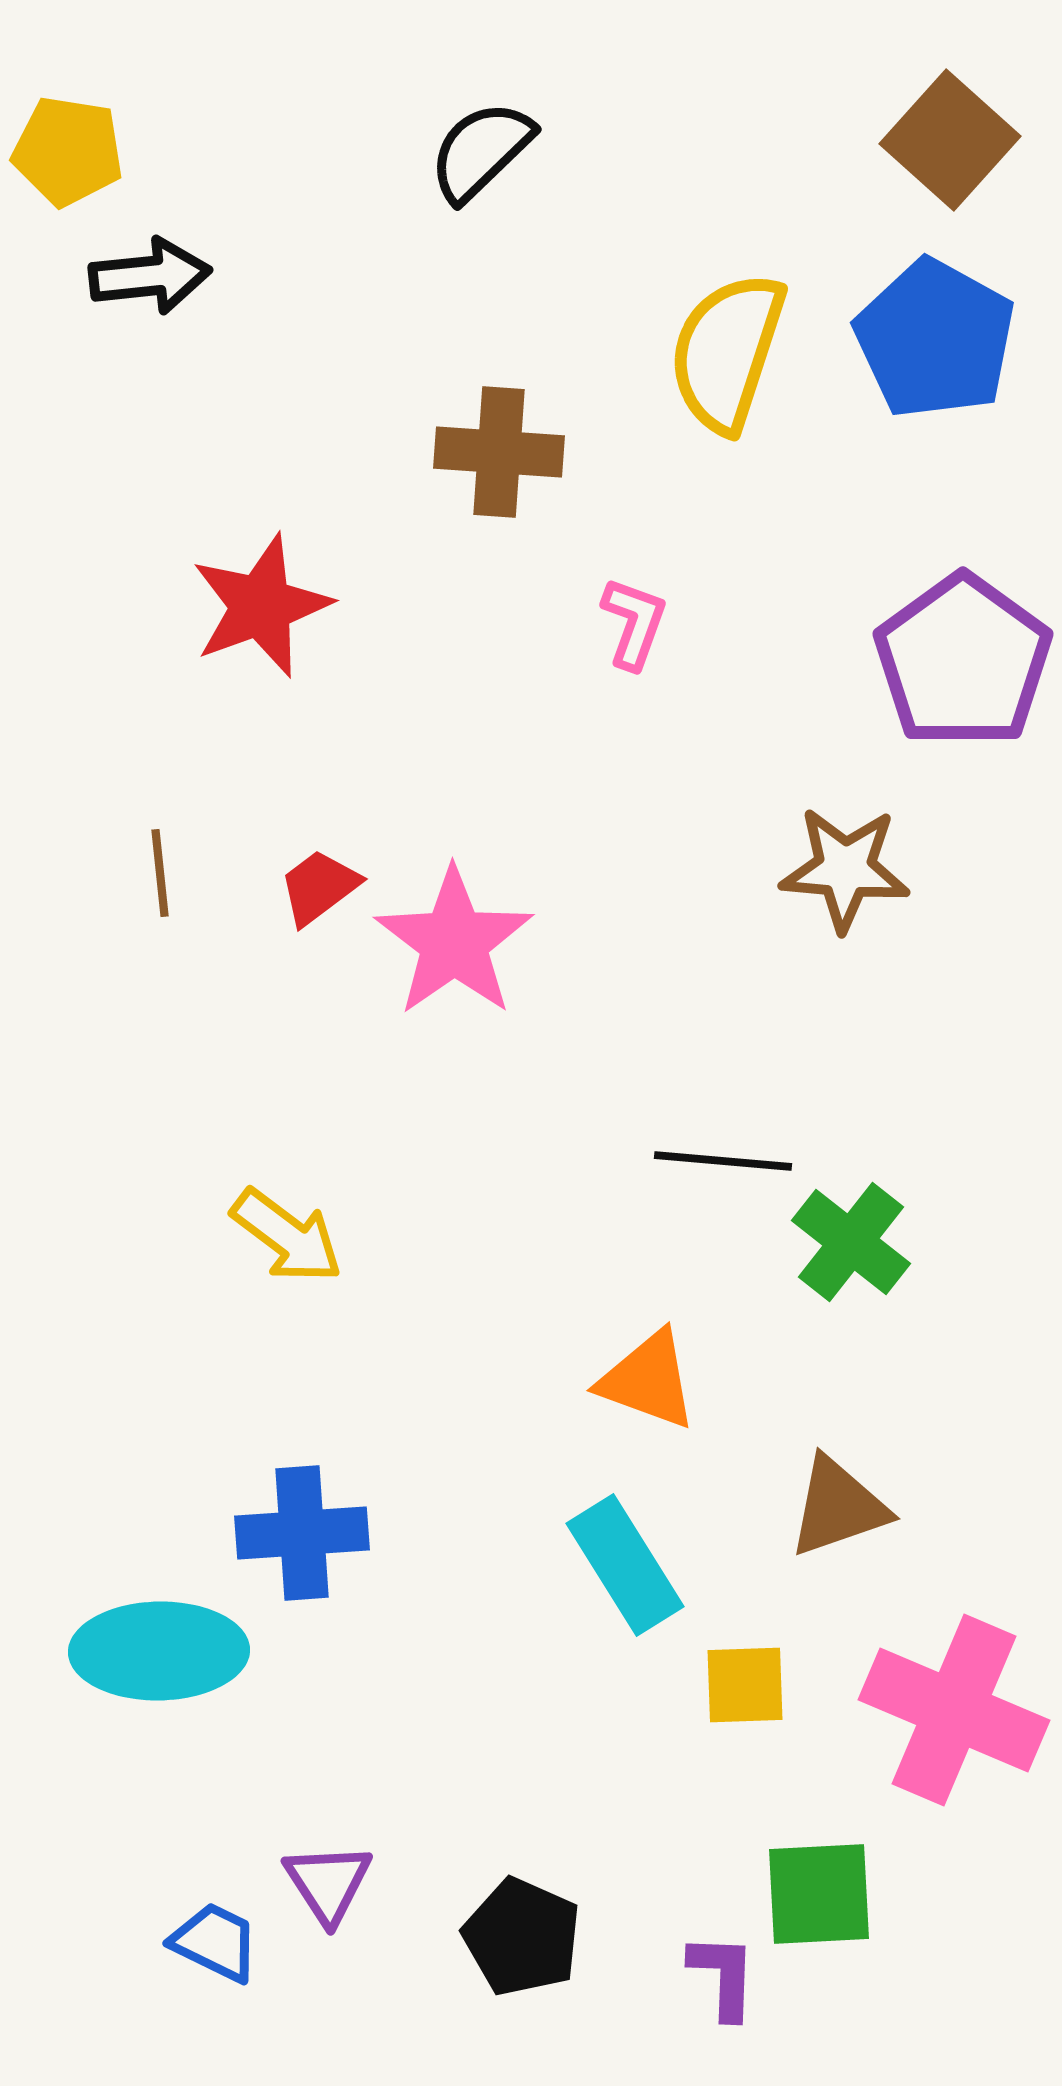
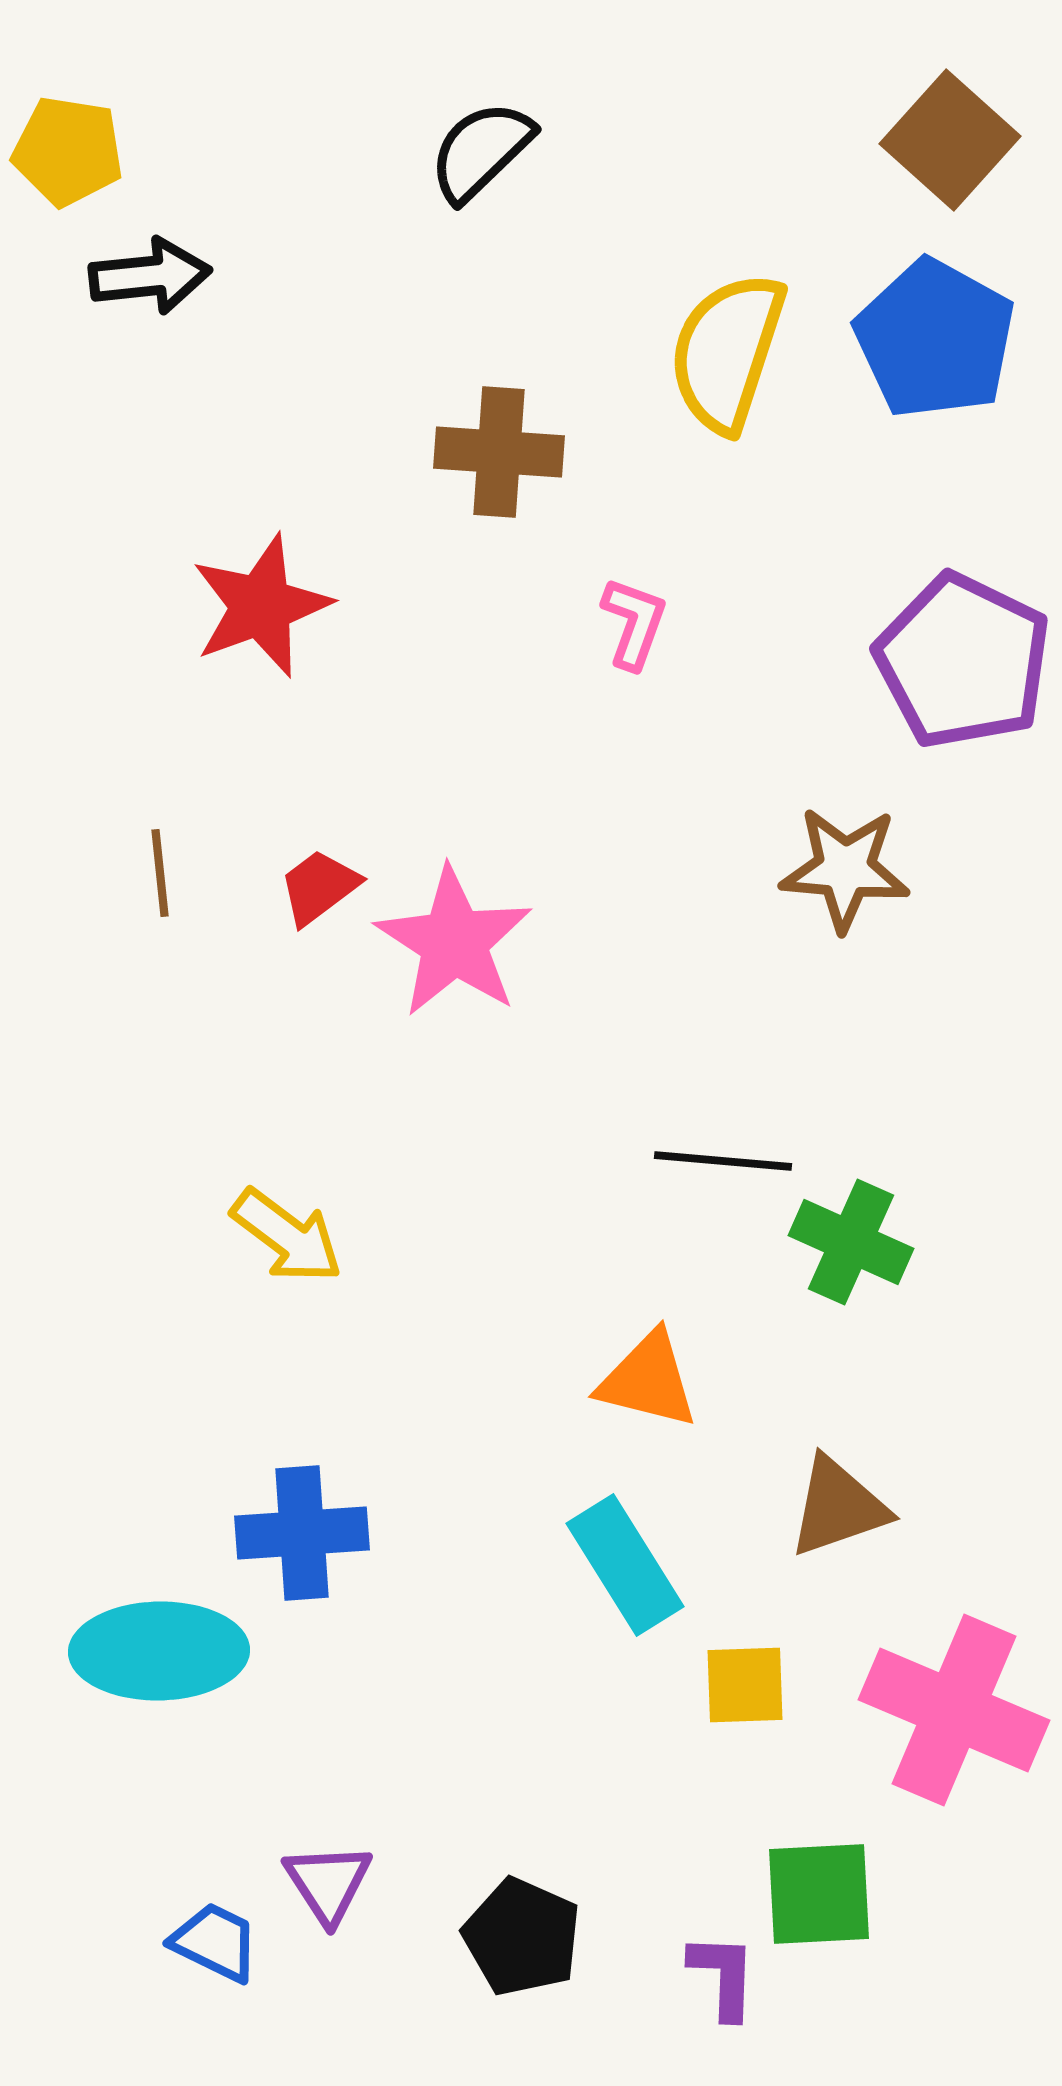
purple pentagon: rotated 10 degrees counterclockwise
pink star: rotated 4 degrees counterclockwise
green cross: rotated 14 degrees counterclockwise
orange triangle: rotated 6 degrees counterclockwise
